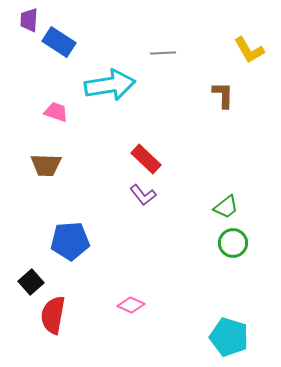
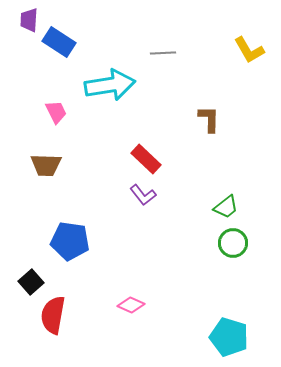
brown L-shape: moved 14 px left, 24 px down
pink trapezoid: rotated 45 degrees clockwise
blue pentagon: rotated 12 degrees clockwise
